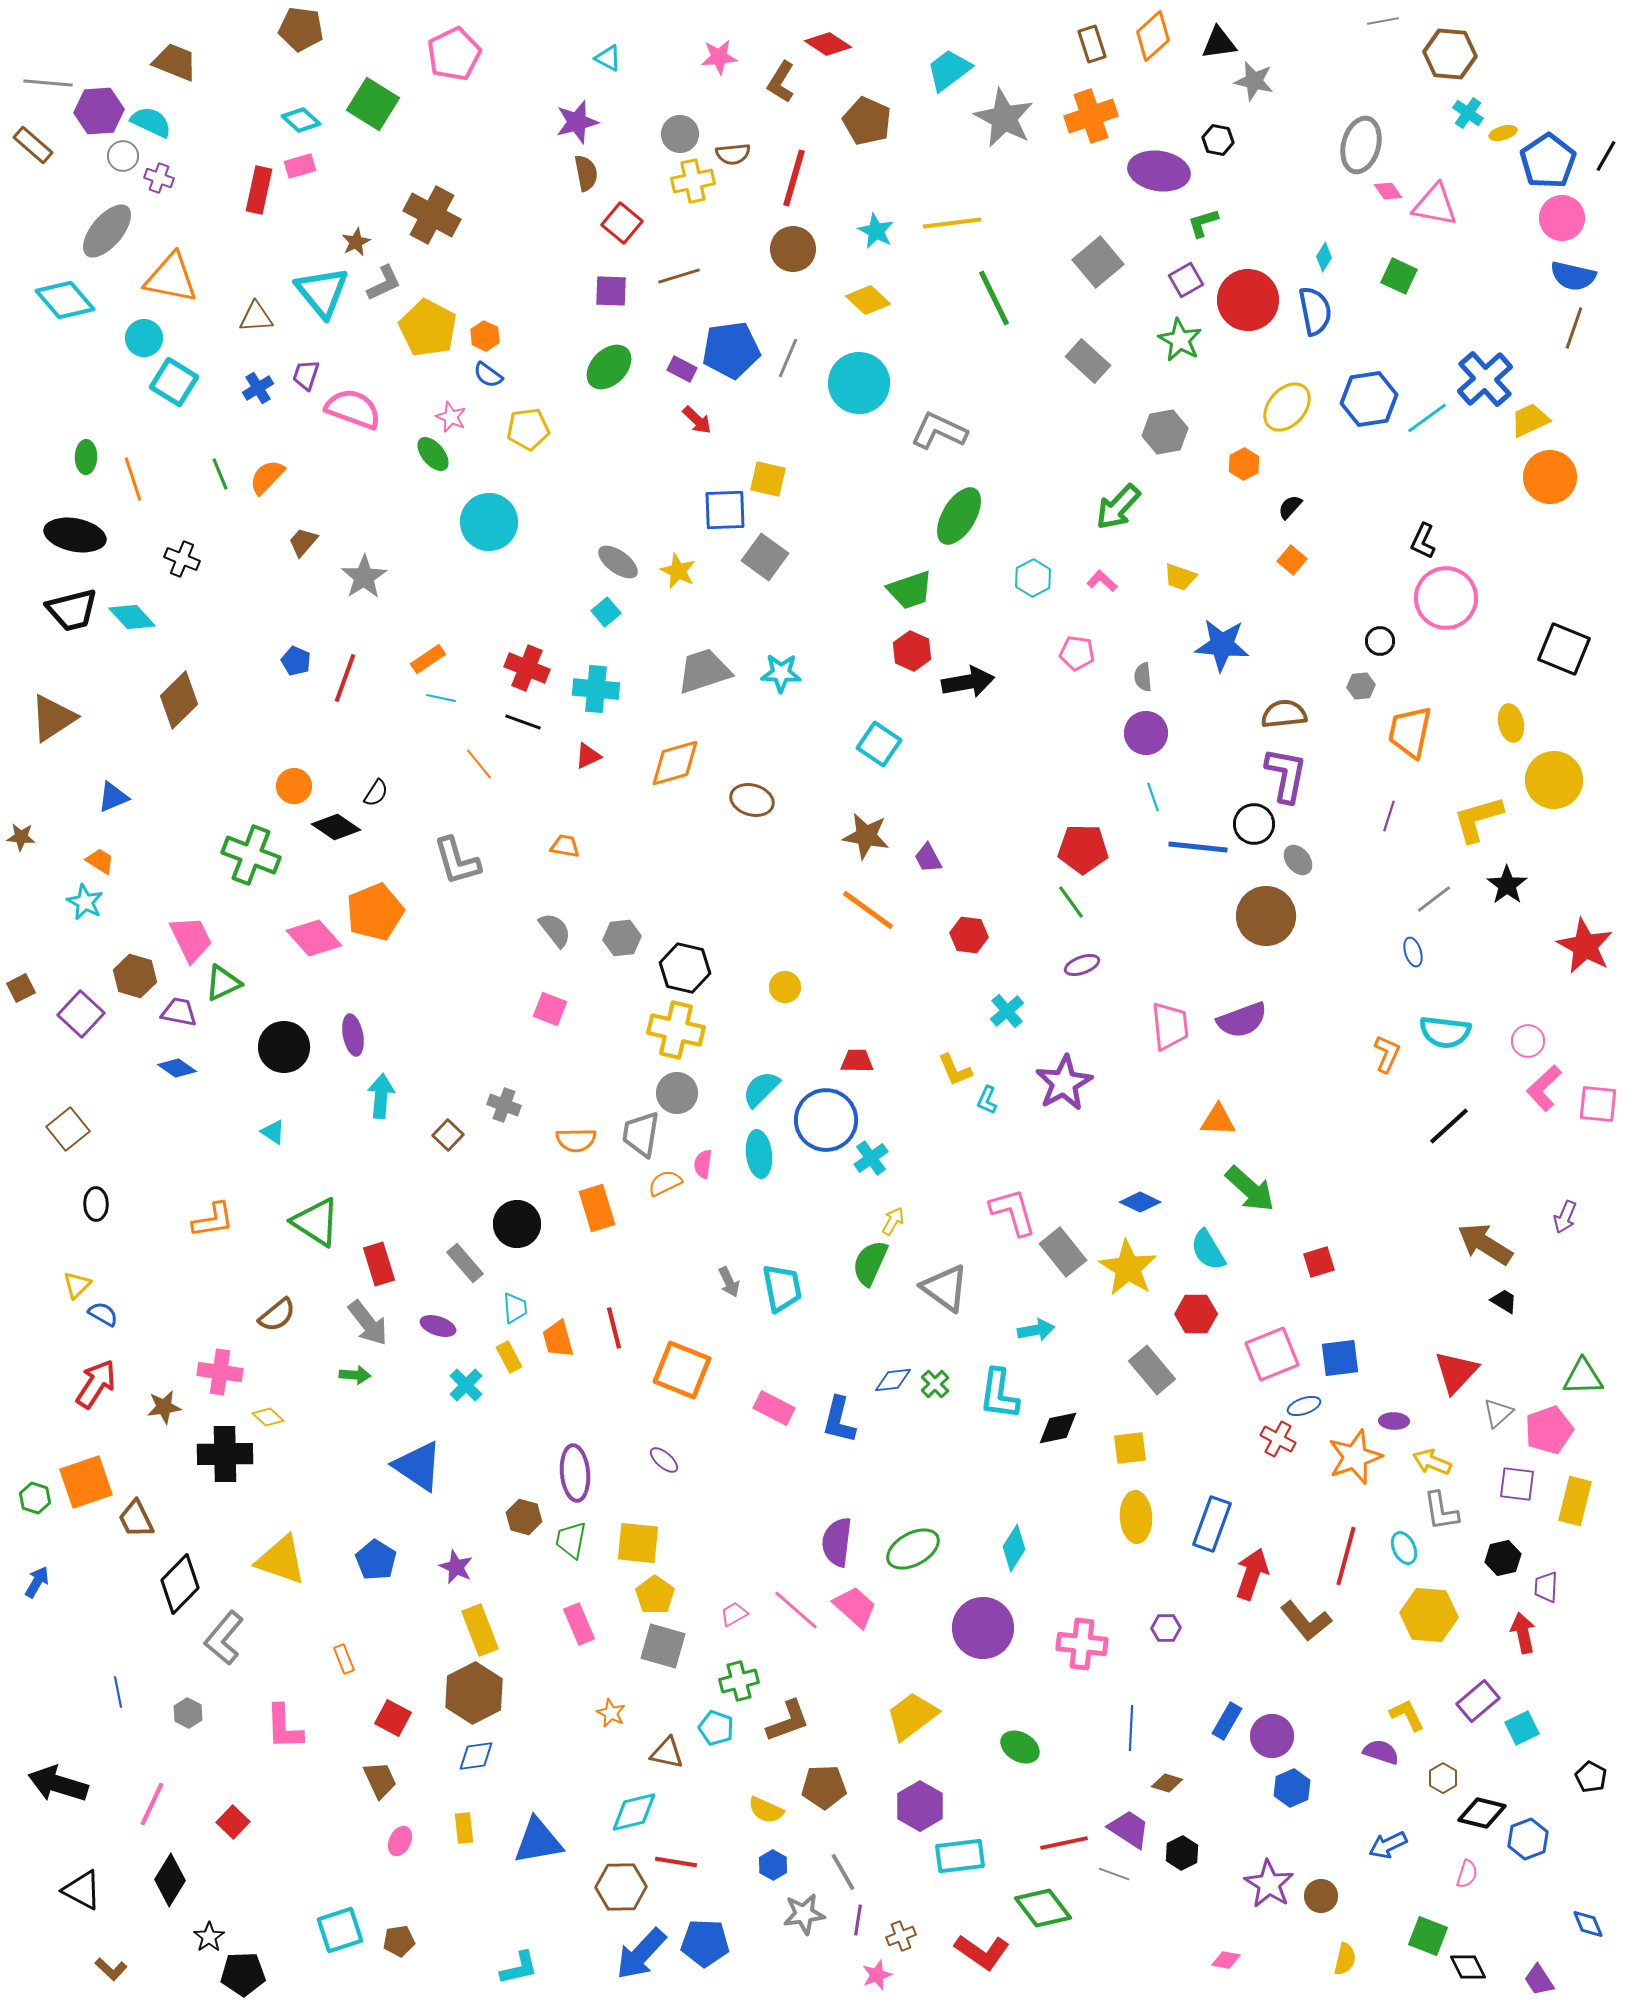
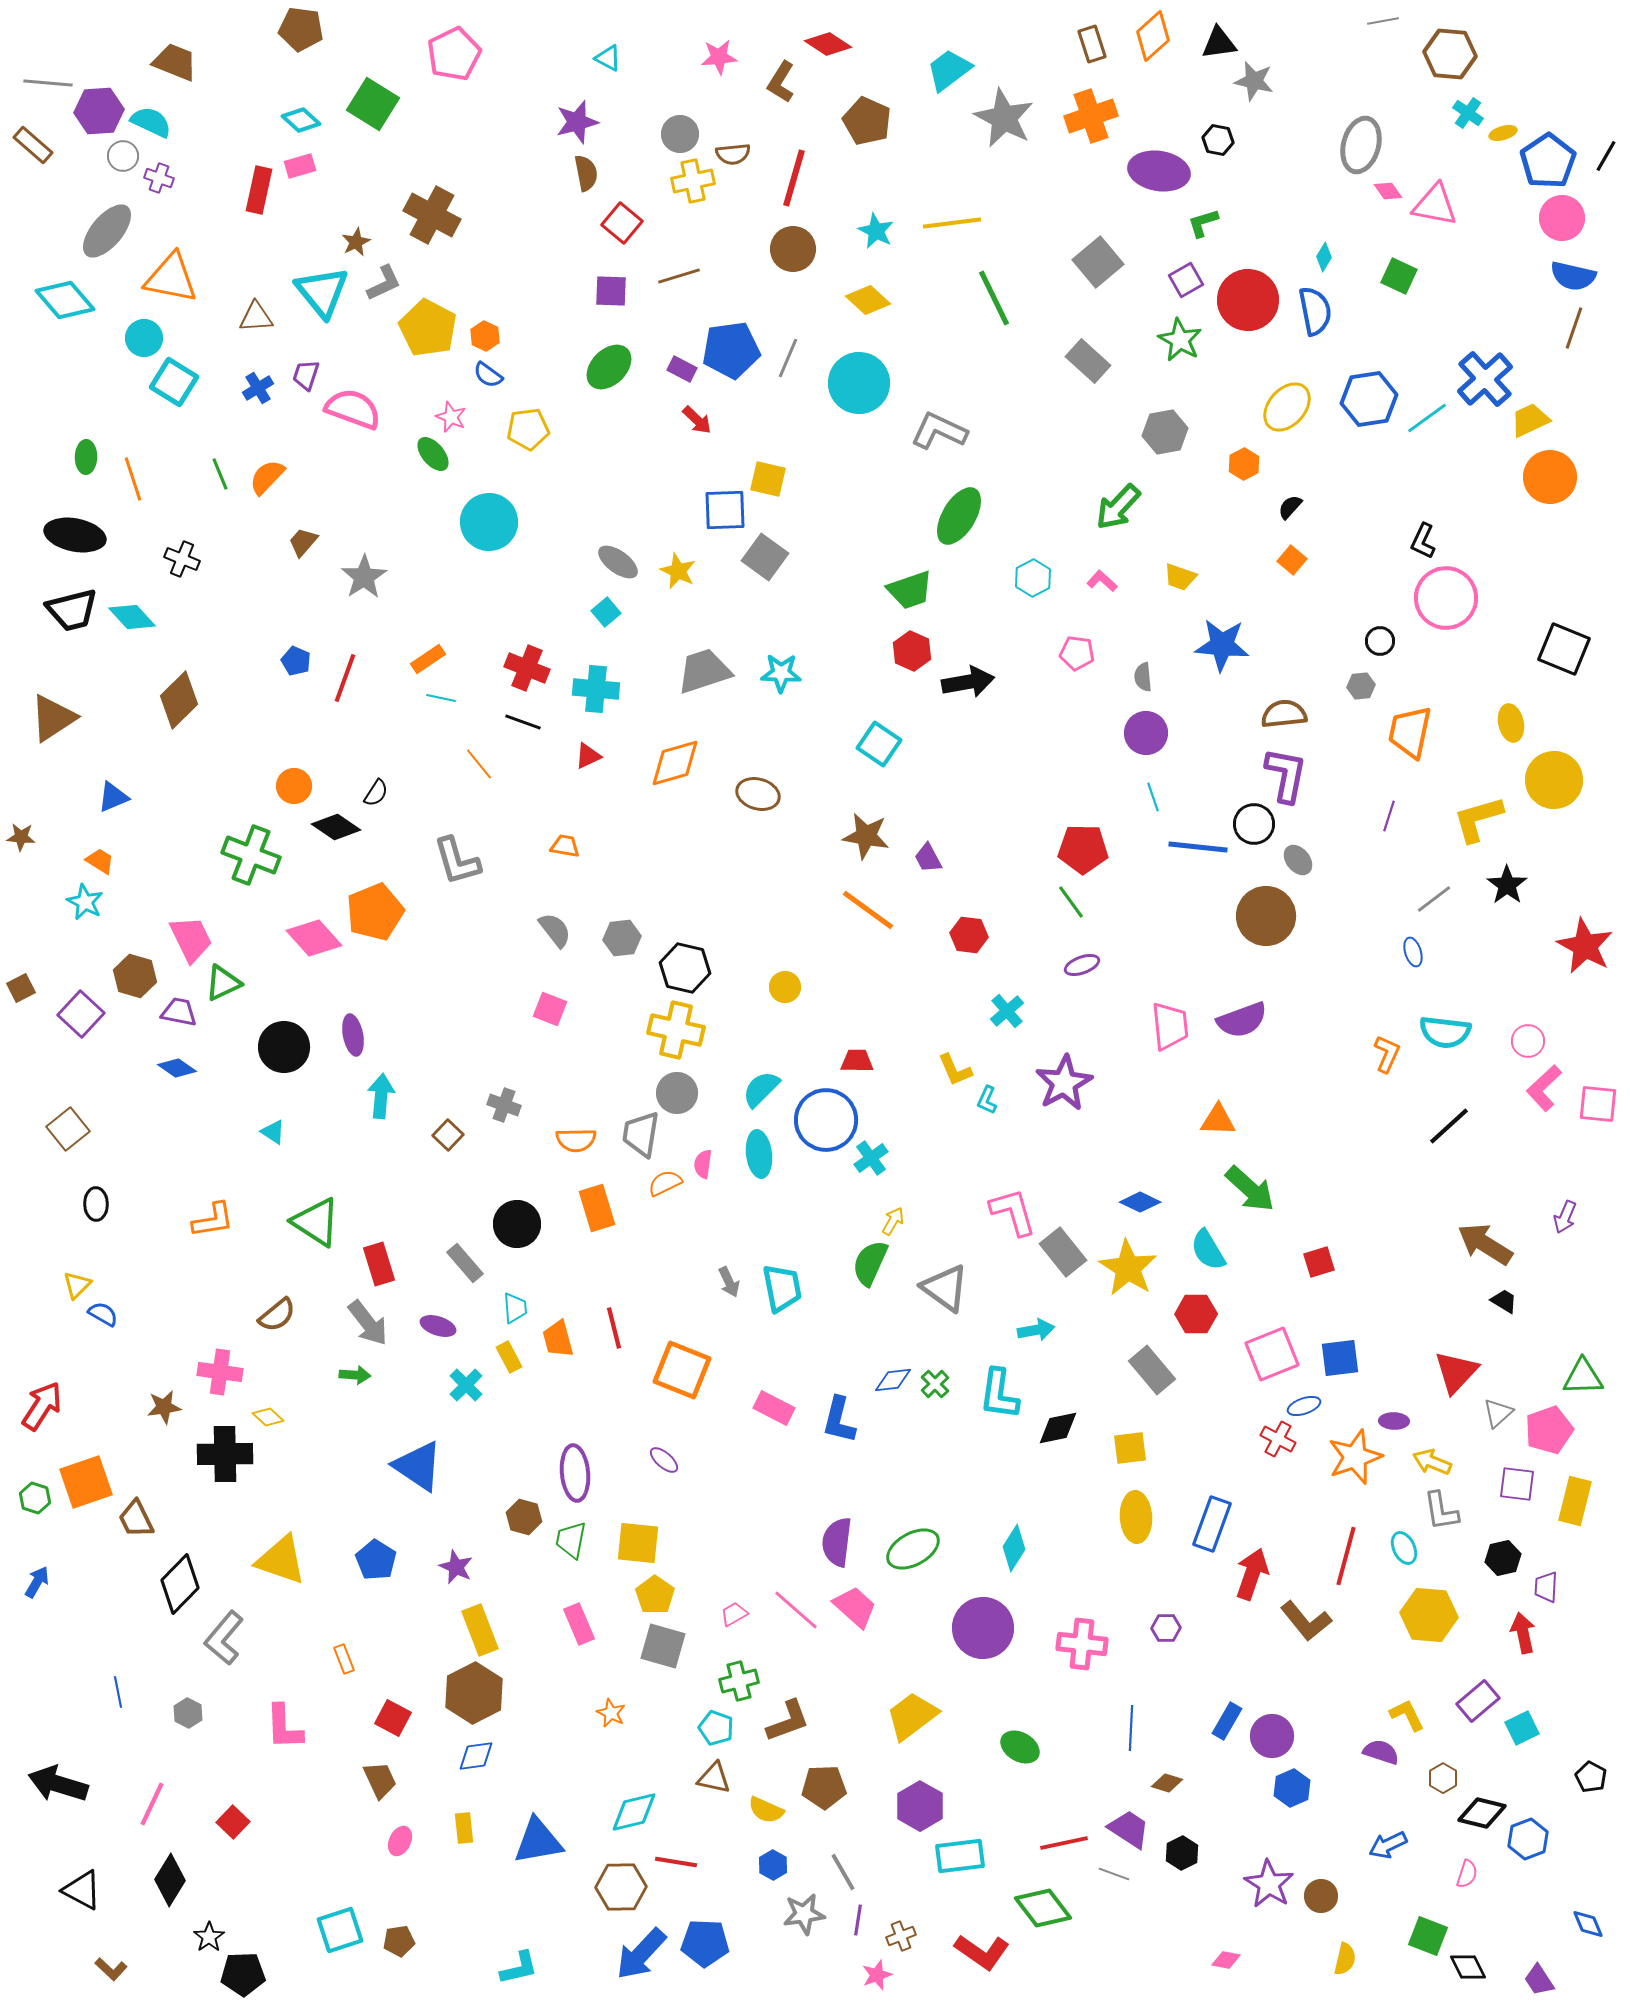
brown ellipse at (752, 800): moved 6 px right, 6 px up
red arrow at (96, 1384): moved 54 px left, 22 px down
brown triangle at (667, 1753): moved 47 px right, 25 px down
